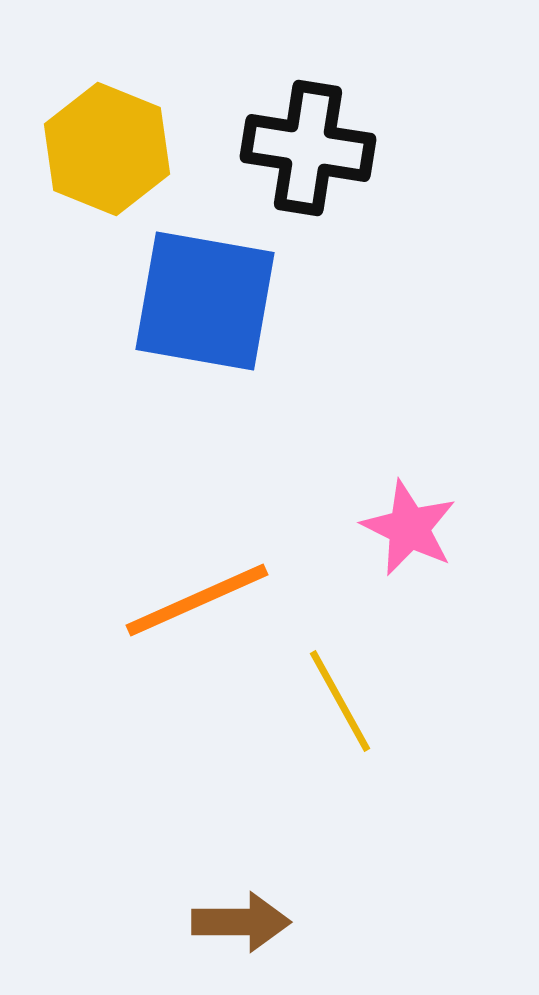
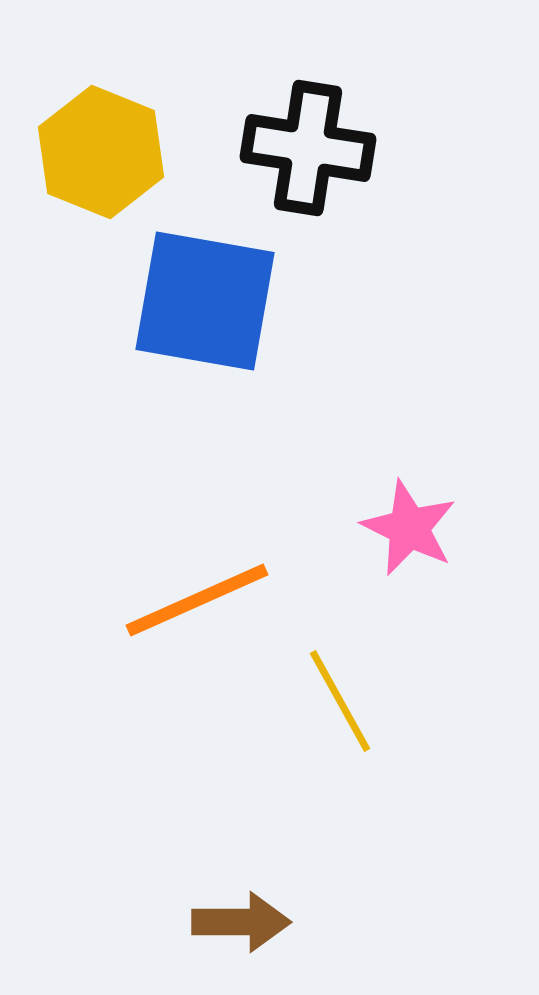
yellow hexagon: moved 6 px left, 3 px down
